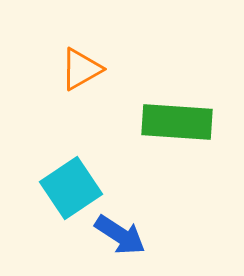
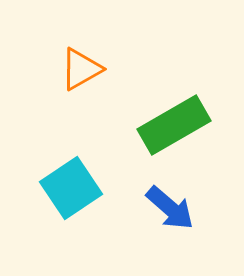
green rectangle: moved 3 px left, 3 px down; rotated 34 degrees counterclockwise
blue arrow: moved 50 px right, 27 px up; rotated 8 degrees clockwise
